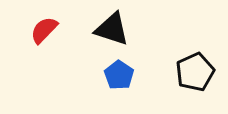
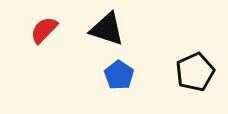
black triangle: moved 5 px left
